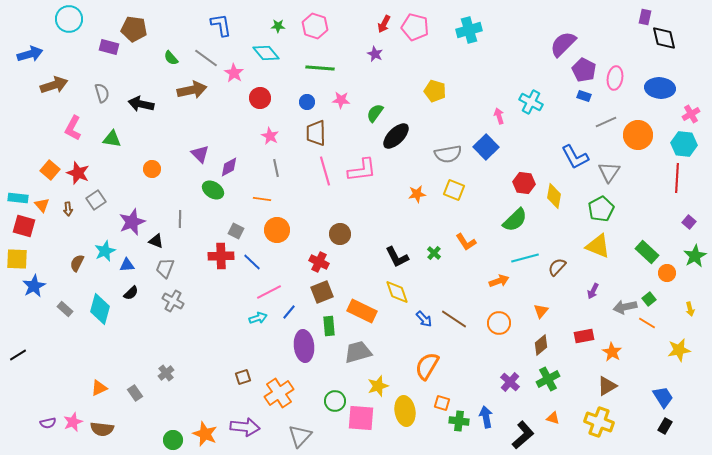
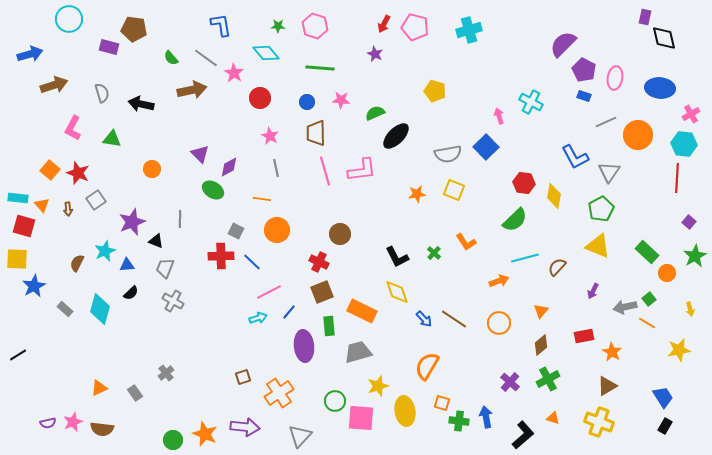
green semicircle at (375, 113): rotated 30 degrees clockwise
